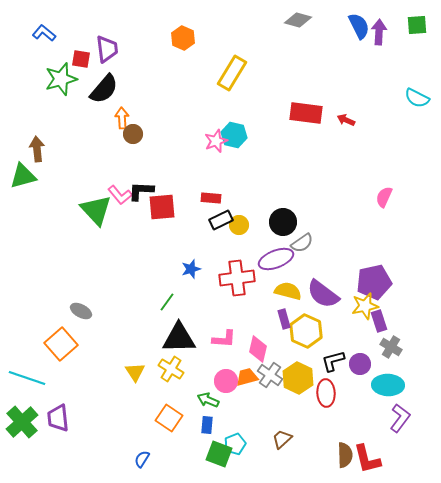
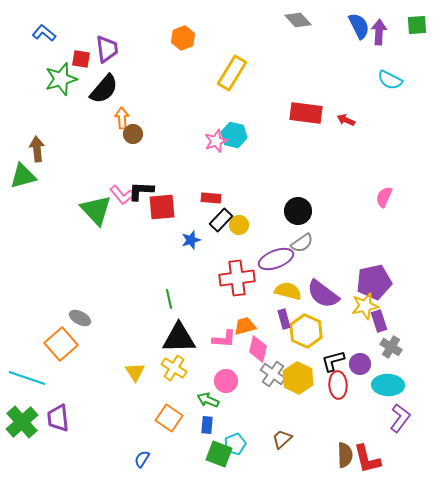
gray diamond at (298, 20): rotated 32 degrees clockwise
orange hexagon at (183, 38): rotated 15 degrees clockwise
cyan semicircle at (417, 98): moved 27 px left, 18 px up
pink L-shape at (120, 195): moved 2 px right
black rectangle at (221, 220): rotated 20 degrees counterclockwise
black circle at (283, 222): moved 15 px right, 11 px up
blue star at (191, 269): moved 29 px up
green line at (167, 302): moved 2 px right, 3 px up; rotated 48 degrees counterclockwise
gray ellipse at (81, 311): moved 1 px left, 7 px down
yellow cross at (171, 369): moved 3 px right, 1 px up
gray cross at (270, 375): moved 3 px right, 1 px up
orange trapezoid at (247, 377): moved 2 px left, 51 px up
red ellipse at (326, 393): moved 12 px right, 8 px up
